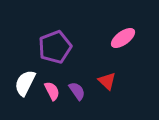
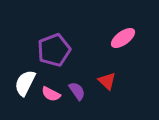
purple pentagon: moved 1 px left, 3 px down
pink semicircle: moved 1 px left, 3 px down; rotated 144 degrees clockwise
